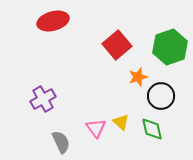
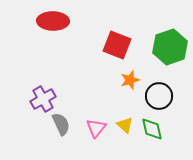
red ellipse: rotated 16 degrees clockwise
red square: rotated 28 degrees counterclockwise
orange star: moved 8 px left, 3 px down
black circle: moved 2 px left
yellow triangle: moved 4 px right, 3 px down
pink triangle: rotated 15 degrees clockwise
gray semicircle: moved 18 px up
